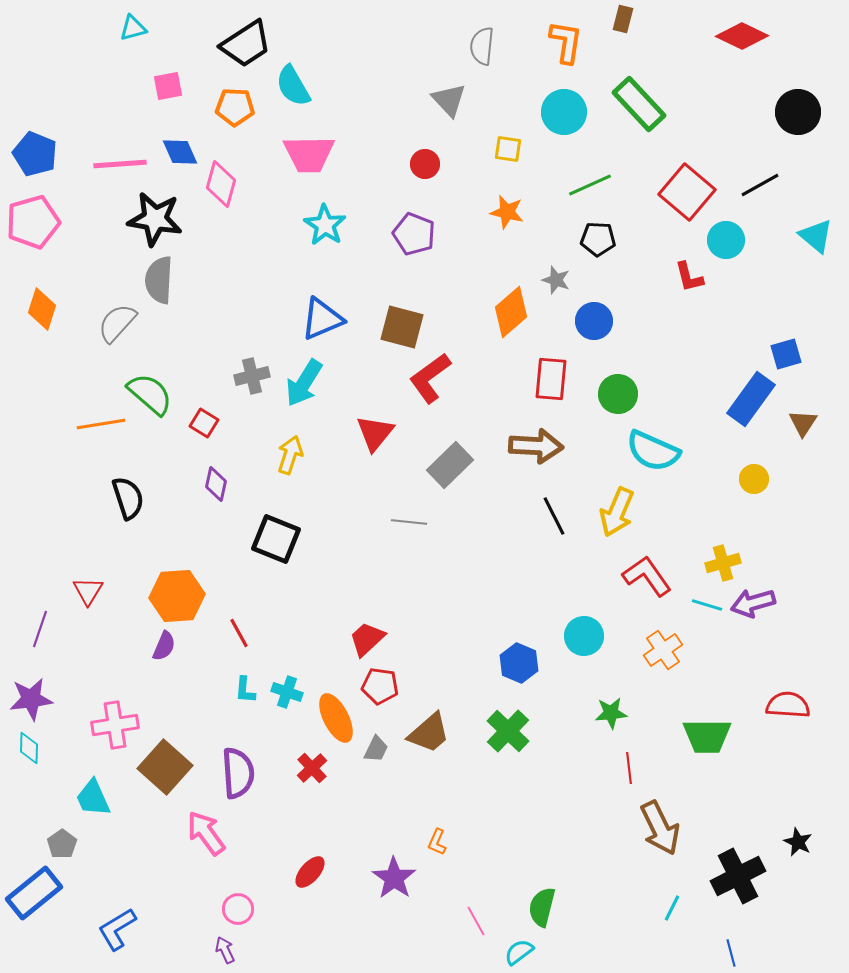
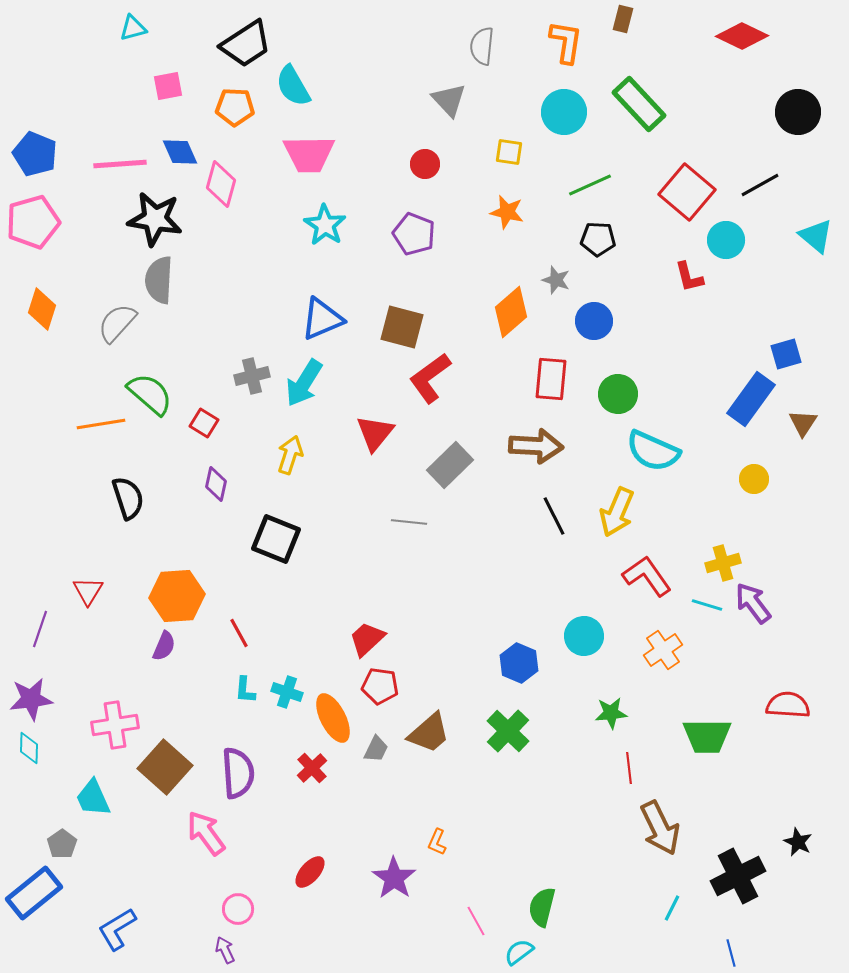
yellow square at (508, 149): moved 1 px right, 3 px down
purple arrow at (753, 603): rotated 69 degrees clockwise
orange ellipse at (336, 718): moved 3 px left
